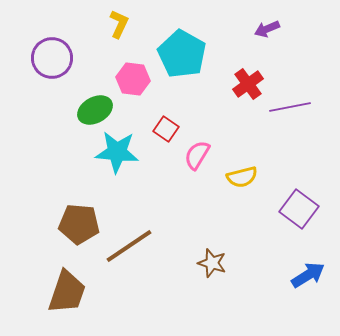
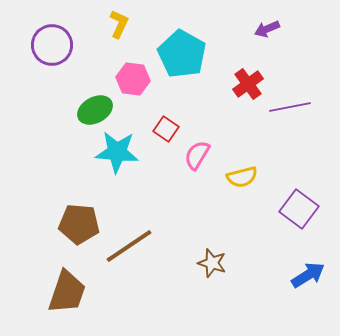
purple circle: moved 13 px up
